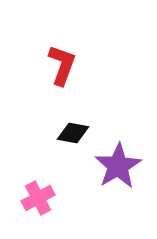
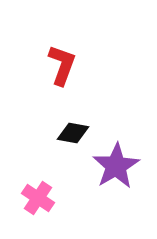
purple star: moved 2 px left
pink cross: rotated 28 degrees counterclockwise
